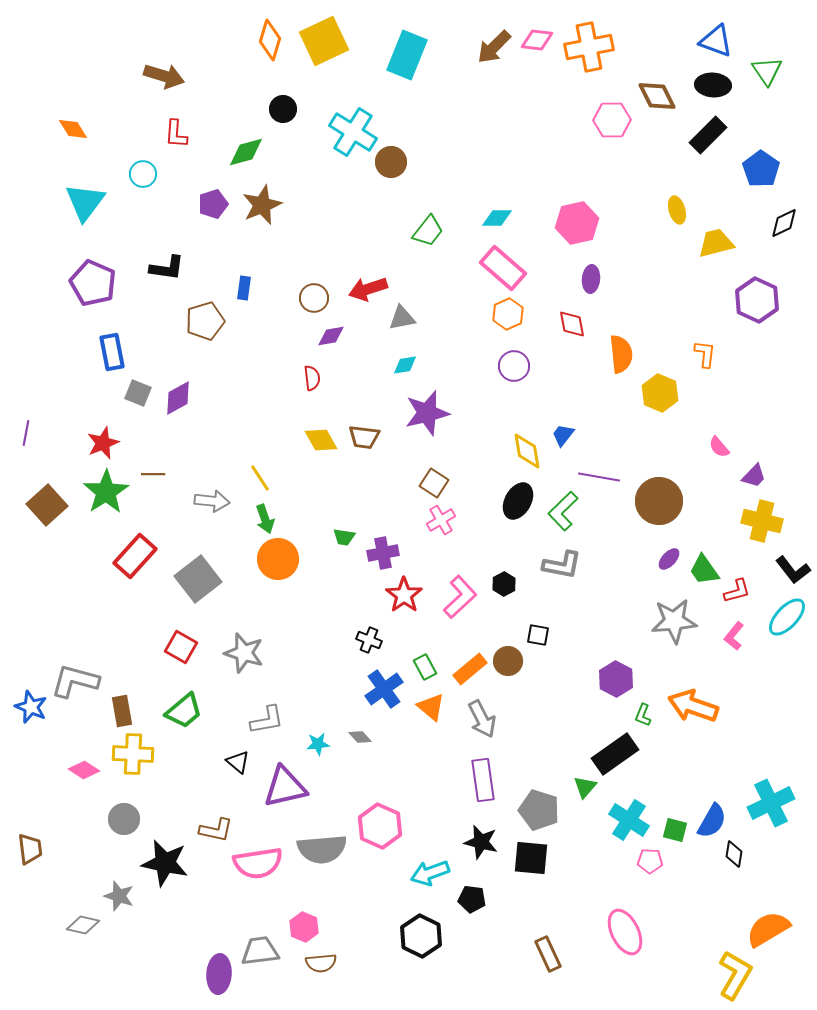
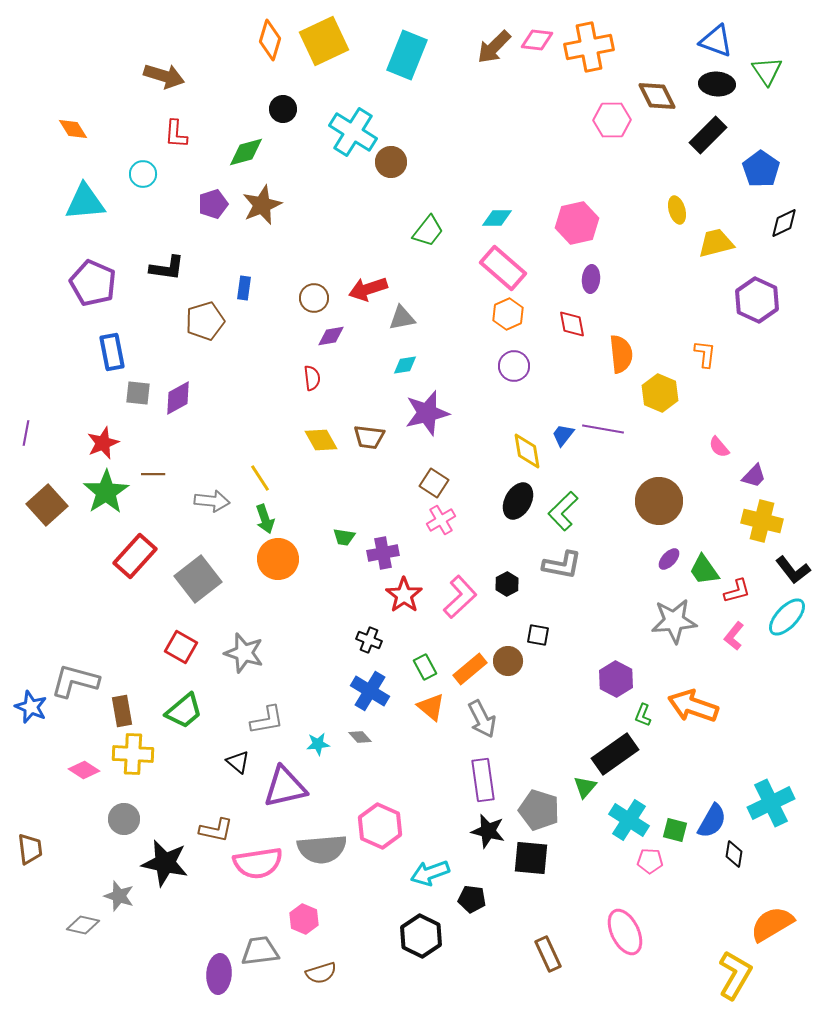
black ellipse at (713, 85): moved 4 px right, 1 px up
cyan triangle at (85, 202): rotated 48 degrees clockwise
gray square at (138, 393): rotated 16 degrees counterclockwise
brown trapezoid at (364, 437): moved 5 px right
purple line at (599, 477): moved 4 px right, 48 px up
black hexagon at (504, 584): moved 3 px right
blue cross at (384, 689): moved 14 px left, 2 px down; rotated 24 degrees counterclockwise
black star at (481, 842): moved 7 px right, 11 px up
pink hexagon at (304, 927): moved 8 px up
orange semicircle at (768, 929): moved 4 px right, 5 px up
brown semicircle at (321, 963): moved 10 px down; rotated 12 degrees counterclockwise
